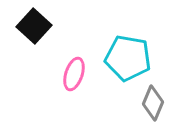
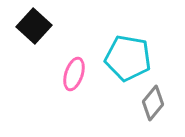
gray diamond: rotated 16 degrees clockwise
